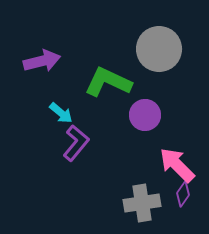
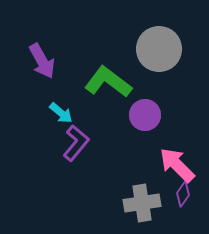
purple arrow: rotated 75 degrees clockwise
green L-shape: rotated 12 degrees clockwise
